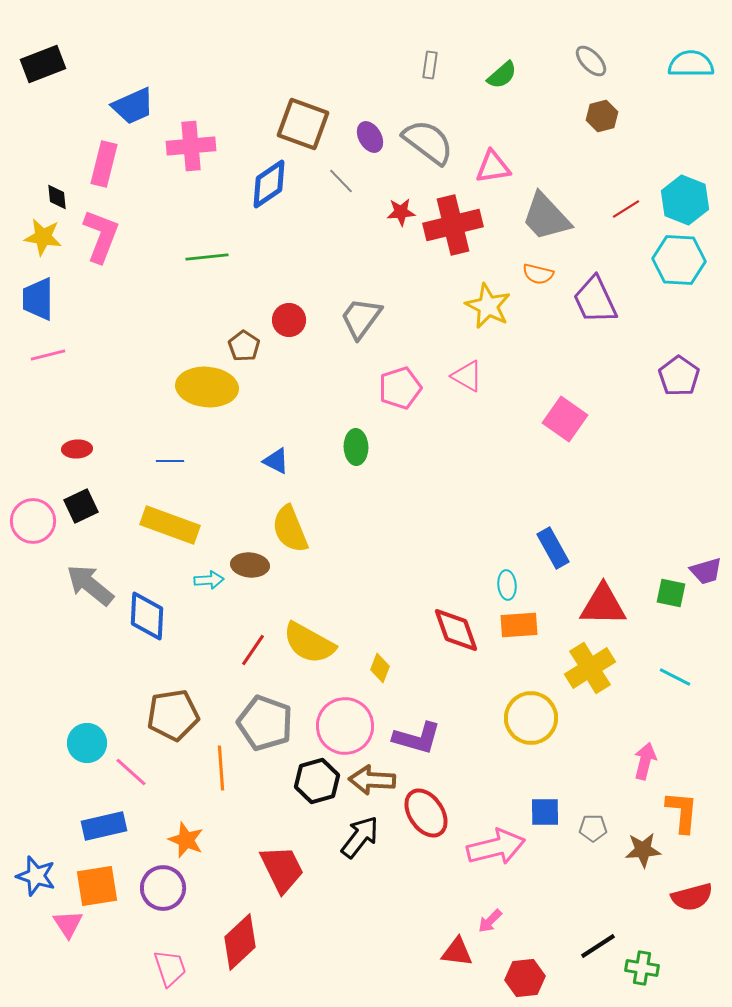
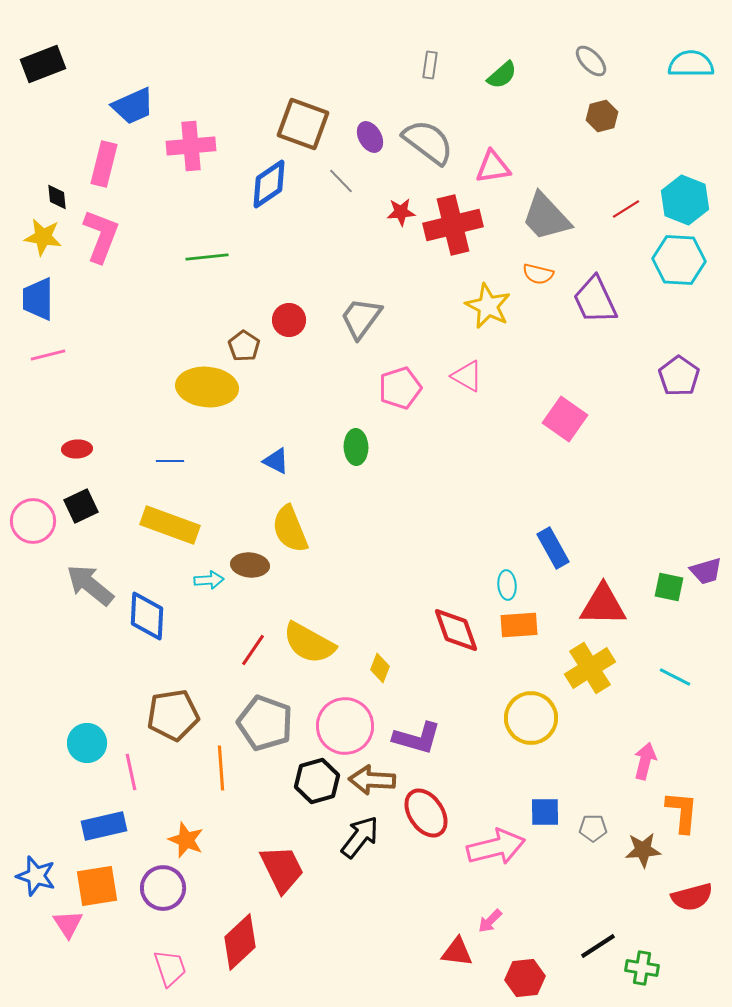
green square at (671, 593): moved 2 px left, 6 px up
pink line at (131, 772): rotated 36 degrees clockwise
